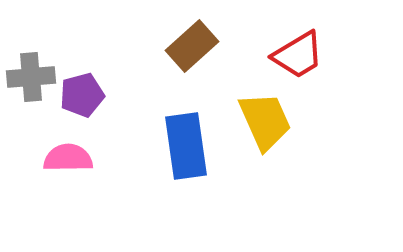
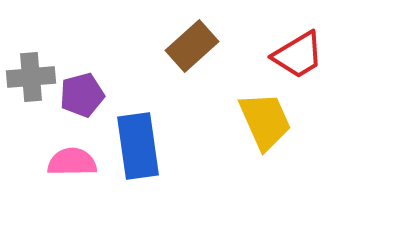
blue rectangle: moved 48 px left
pink semicircle: moved 4 px right, 4 px down
